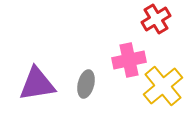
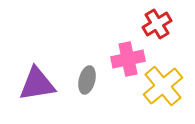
red cross: moved 1 px right, 5 px down
pink cross: moved 1 px left, 1 px up
gray ellipse: moved 1 px right, 4 px up
